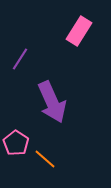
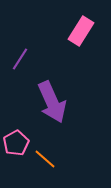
pink rectangle: moved 2 px right
pink pentagon: rotated 10 degrees clockwise
